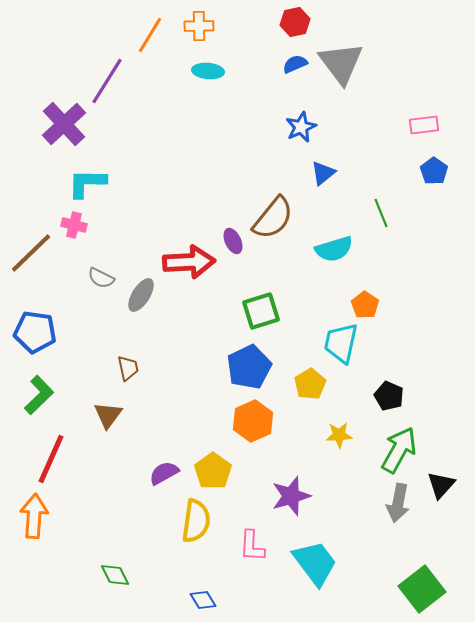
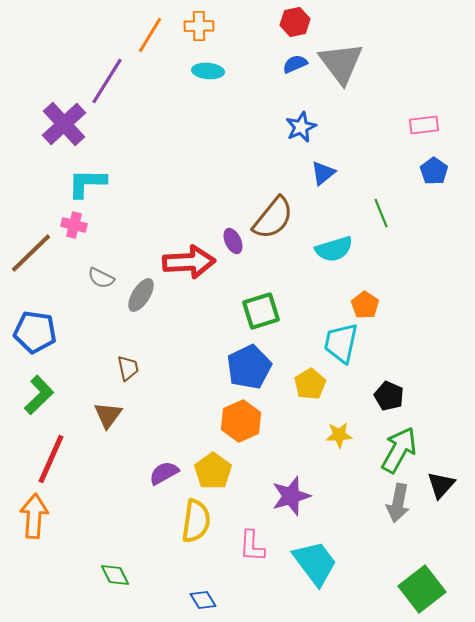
orange hexagon at (253, 421): moved 12 px left
